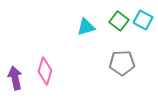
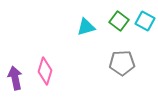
cyan square: moved 2 px right, 1 px down
